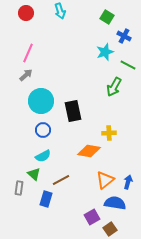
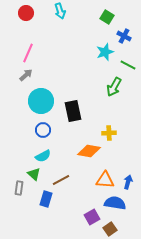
orange triangle: rotated 42 degrees clockwise
